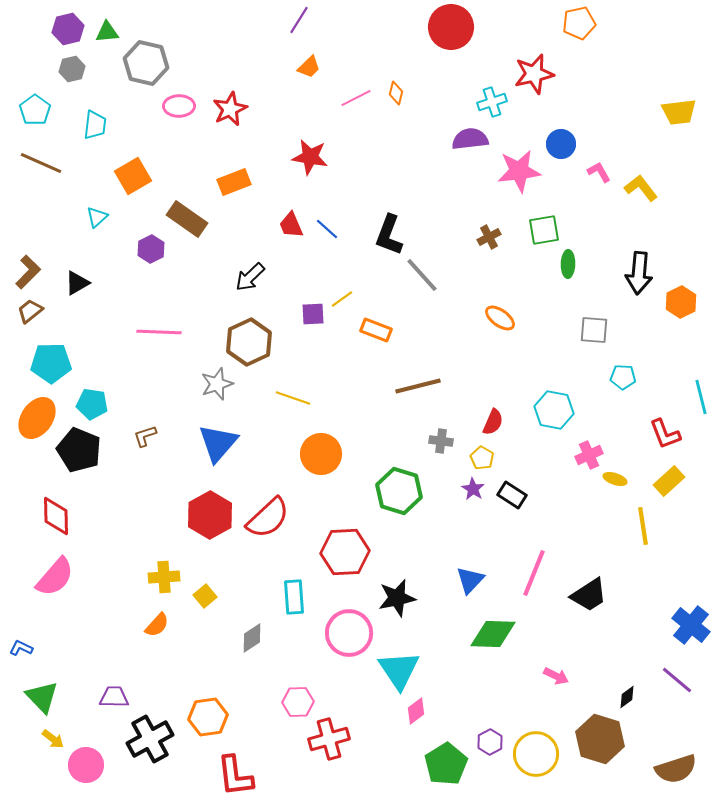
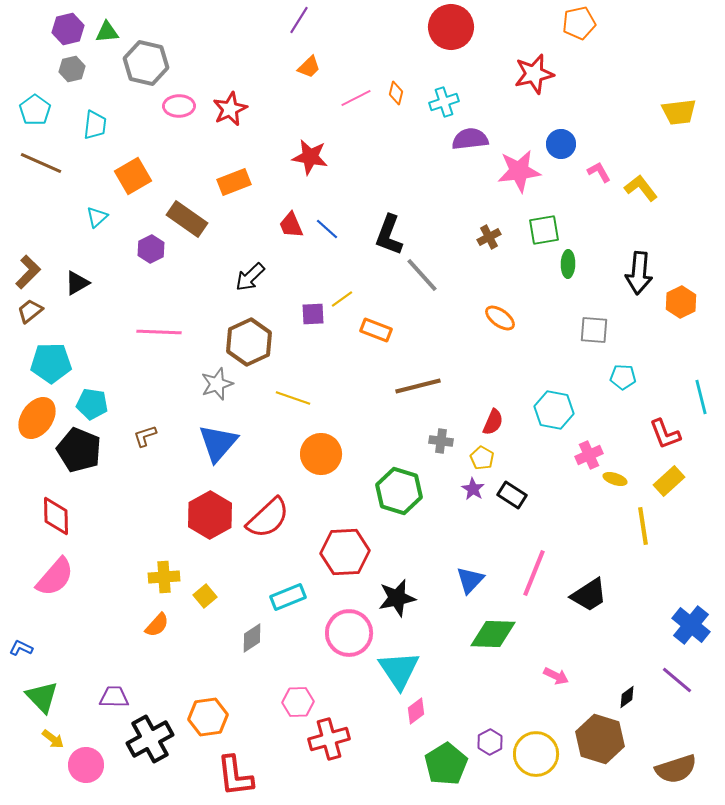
cyan cross at (492, 102): moved 48 px left
cyan rectangle at (294, 597): moved 6 px left; rotated 72 degrees clockwise
